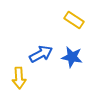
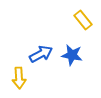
yellow rectangle: moved 9 px right; rotated 18 degrees clockwise
blue star: moved 2 px up
